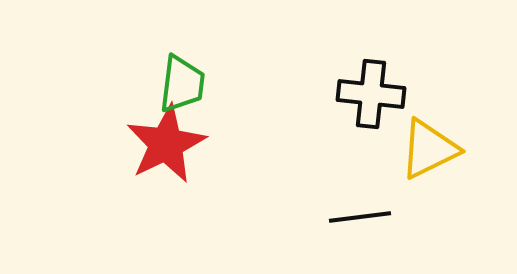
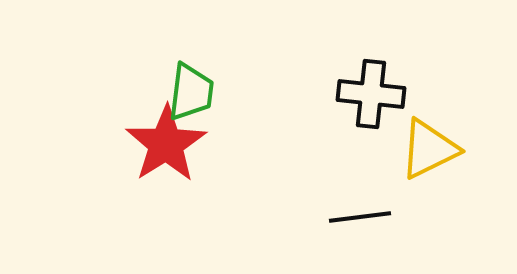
green trapezoid: moved 9 px right, 8 px down
red star: rotated 6 degrees counterclockwise
